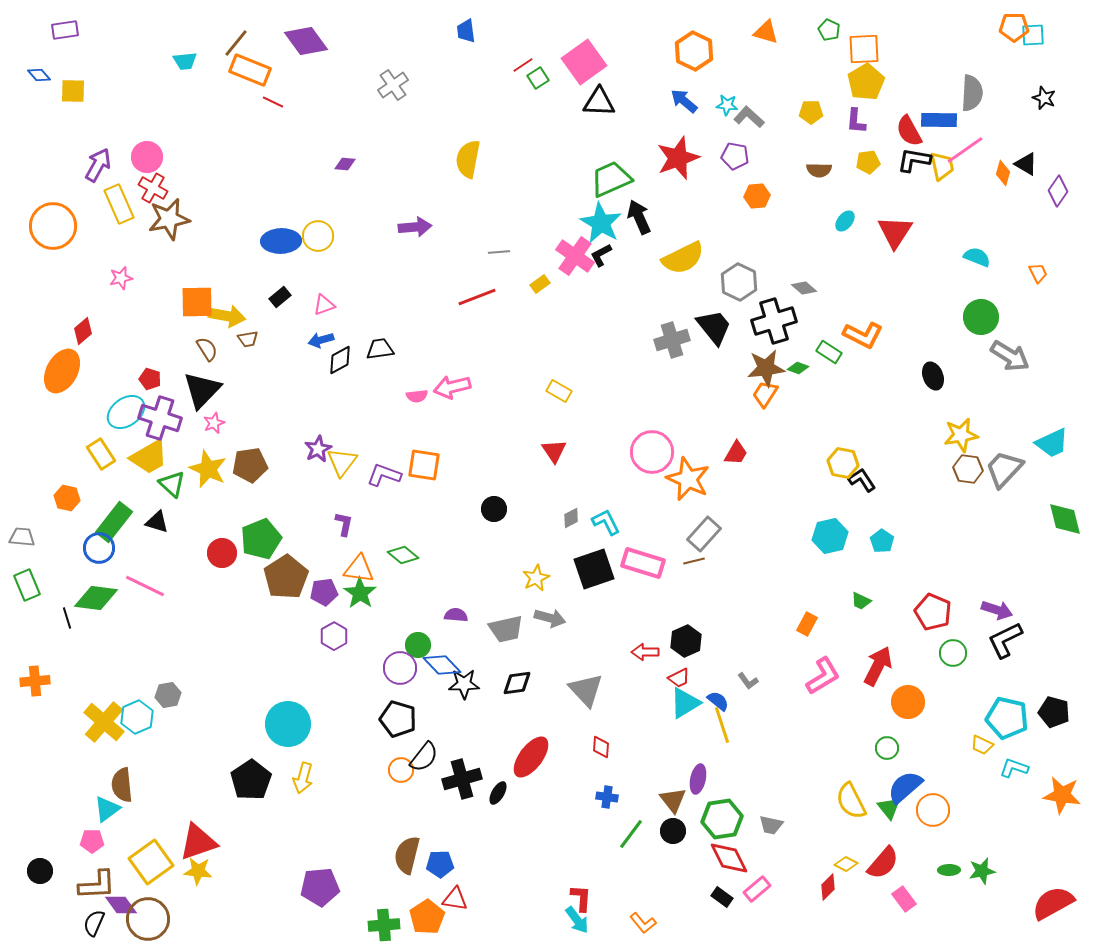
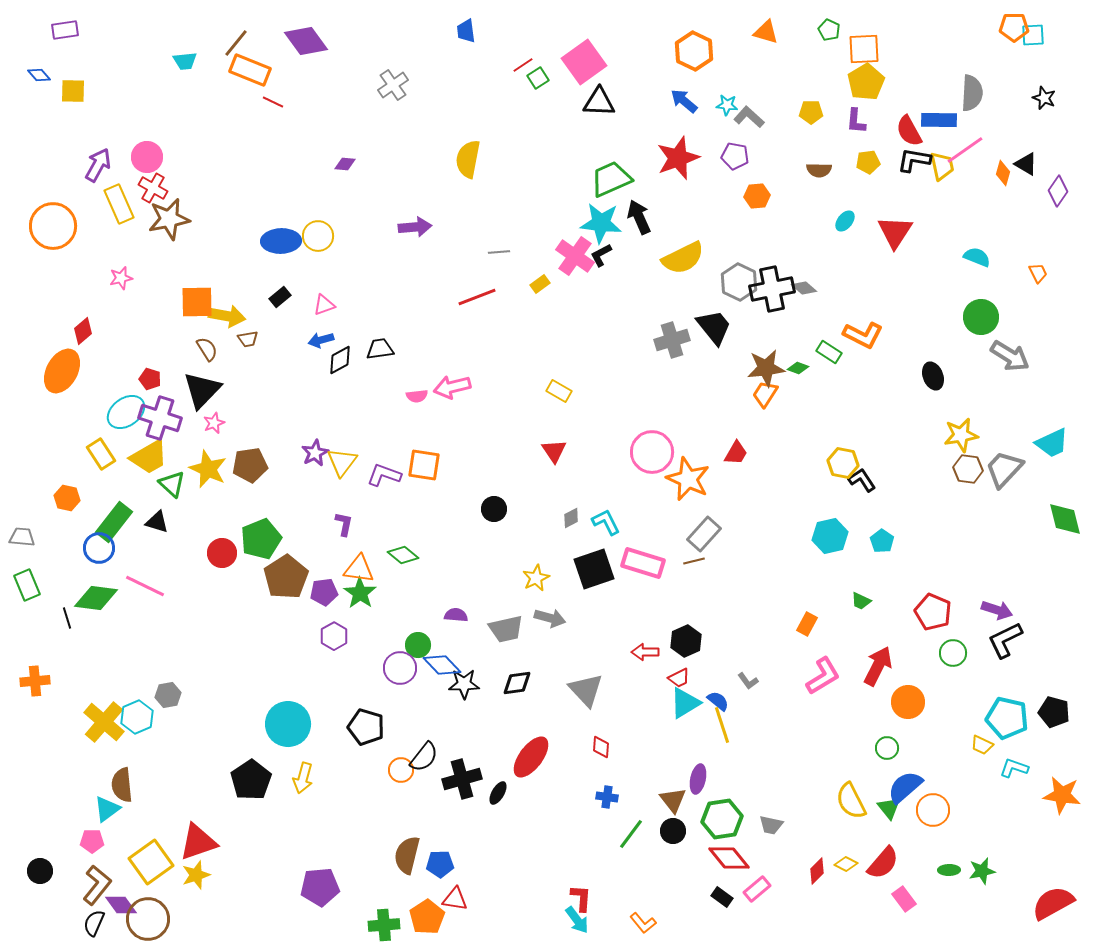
cyan star at (601, 223): rotated 24 degrees counterclockwise
black cross at (774, 321): moved 2 px left, 32 px up; rotated 6 degrees clockwise
purple star at (318, 449): moved 3 px left, 4 px down
black pentagon at (398, 719): moved 32 px left, 8 px down
red diamond at (729, 858): rotated 12 degrees counterclockwise
yellow star at (198, 871): moved 2 px left, 4 px down; rotated 24 degrees counterclockwise
brown L-shape at (97, 885): rotated 48 degrees counterclockwise
red diamond at (828, 887): moved 11 px left, 16 px up
